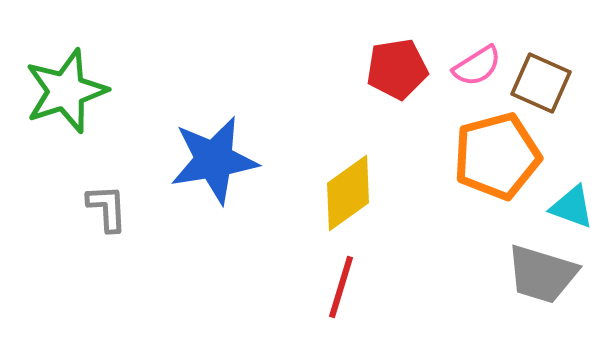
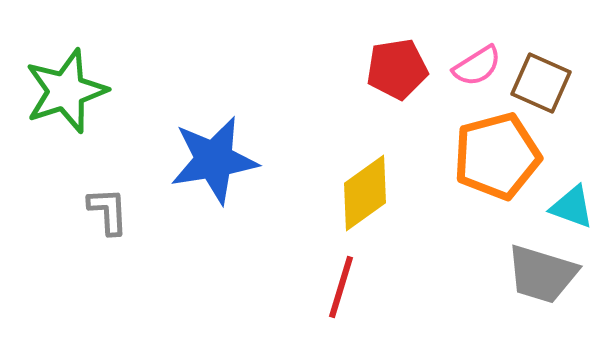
yellow diamond: moved 17 px right
gray L-shape: moved 1 px right, 3 px down
